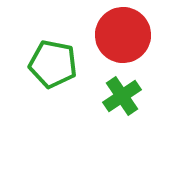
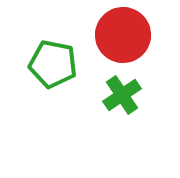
green cross: moved 1 px up
